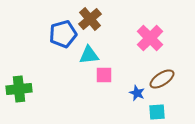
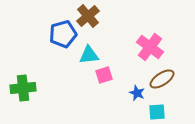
brown cross: moved 2 px left, 3 px up
pink cross: moved 9 px down; rotated 8 degrees counterclockwise
pink square: rotated 18 degrees counterclockwise
green cross: moved 4 px right, 1 px up
